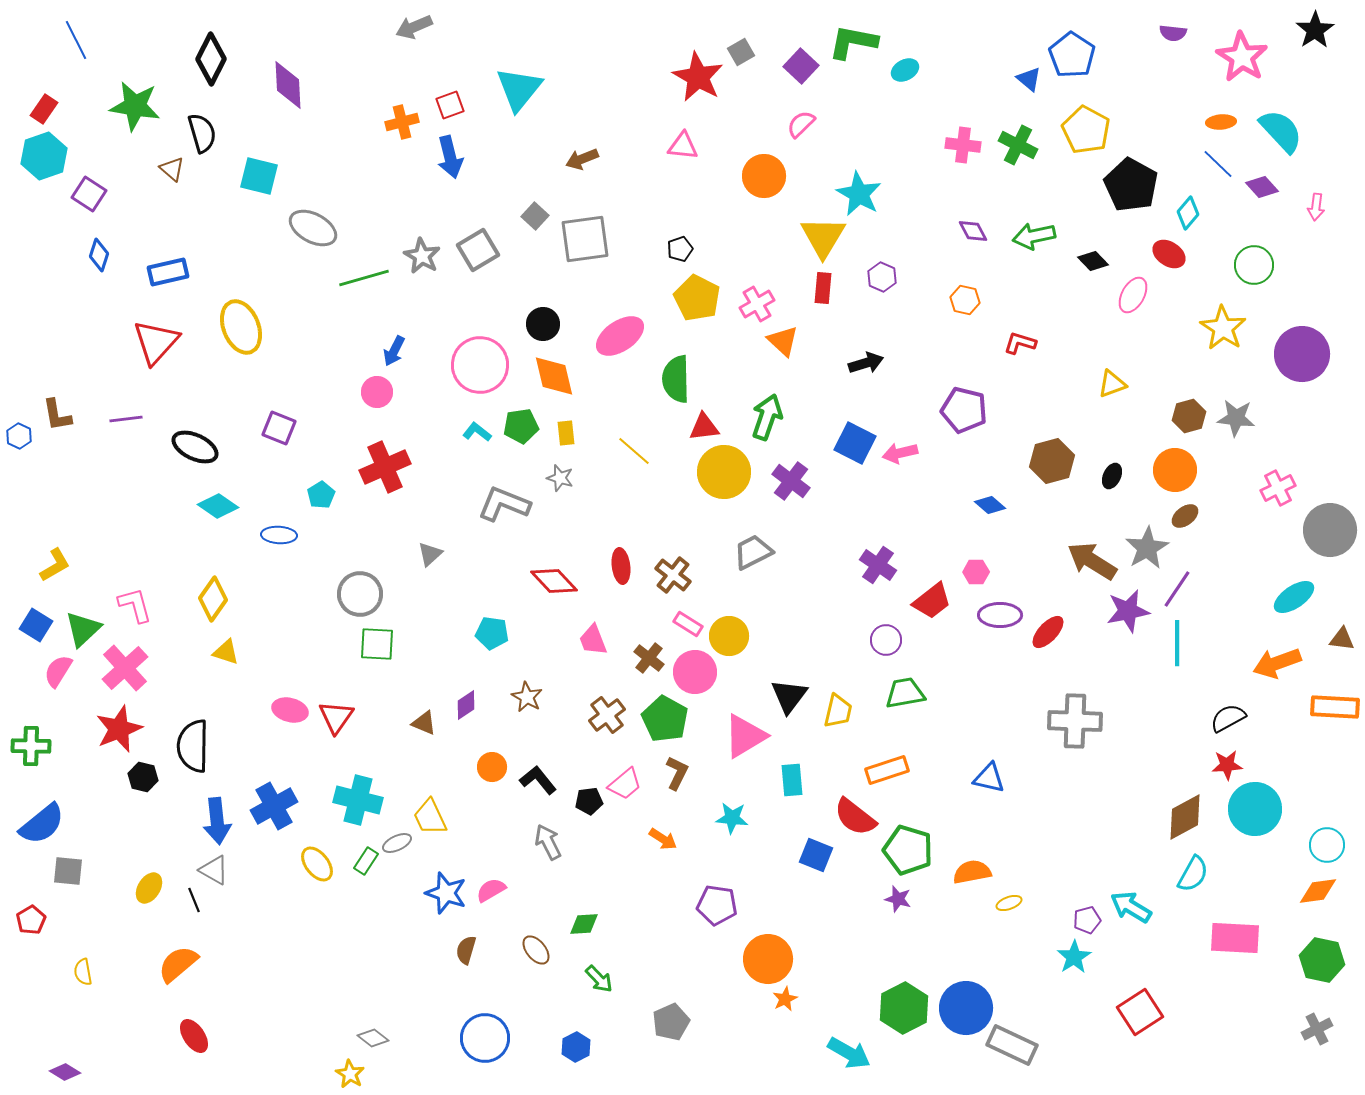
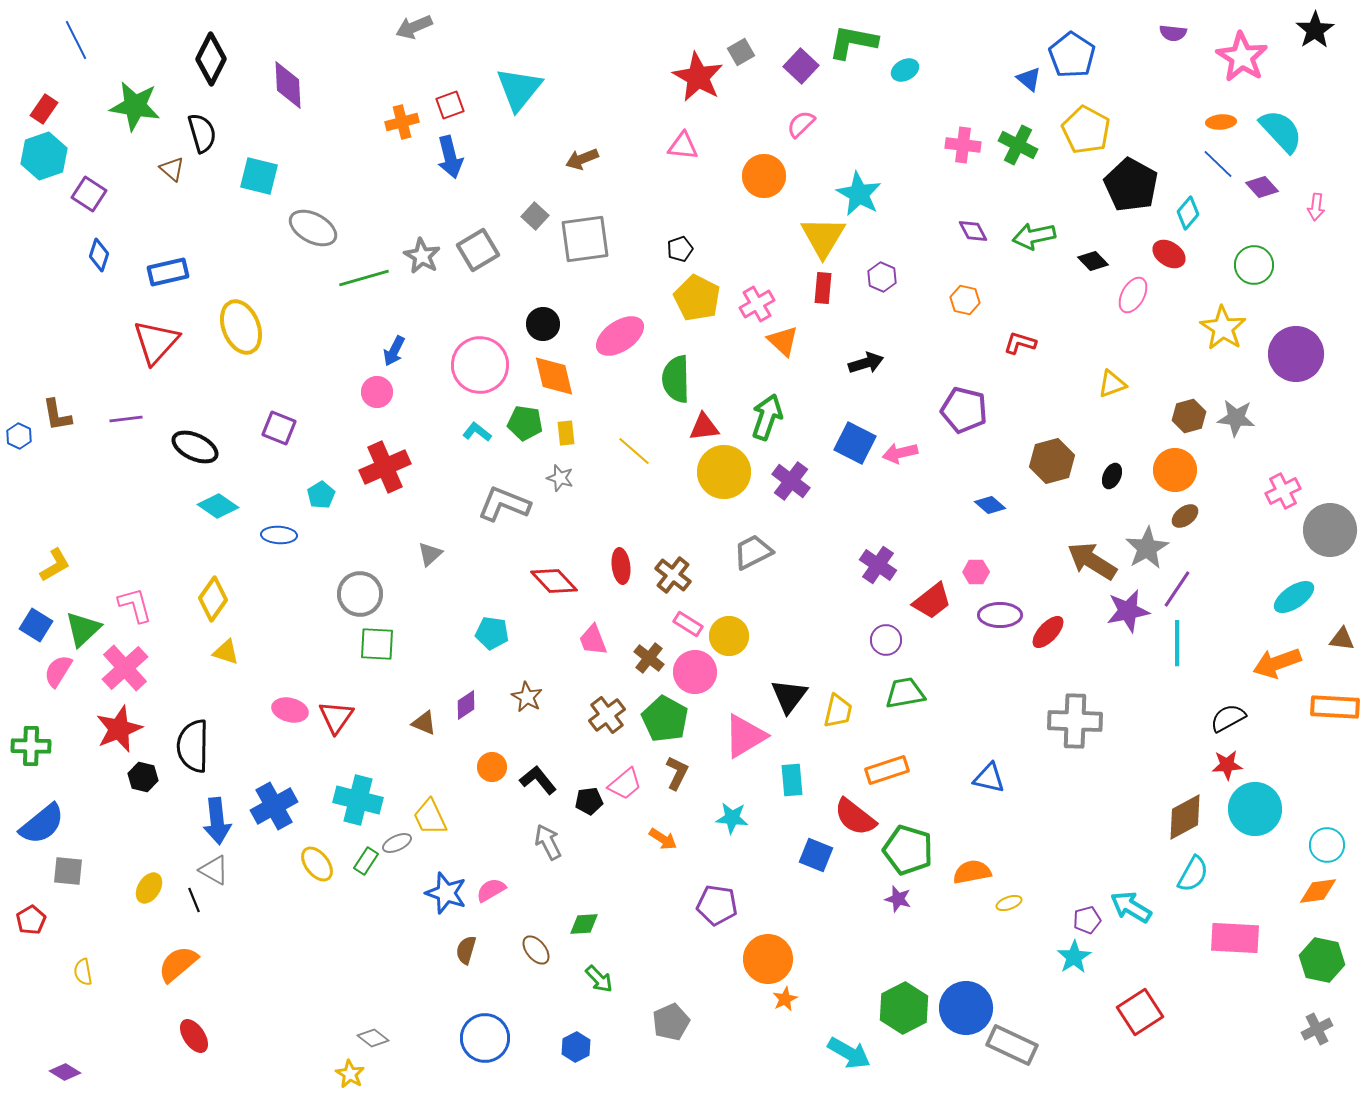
purple circle at (1302, 354): moved 6 px left
green pentagon at (521, 426): moved 4 px right, 3 px up; rotated 16 degrees clockwise
pink cross at (1278, 488): moved 5 px right, 3 px down
